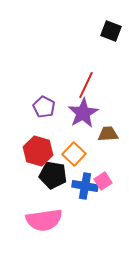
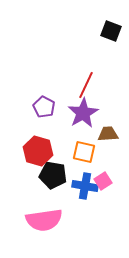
orange square: moved 10 px right, 2 px up; rotated 30 degrees counterclockwise
